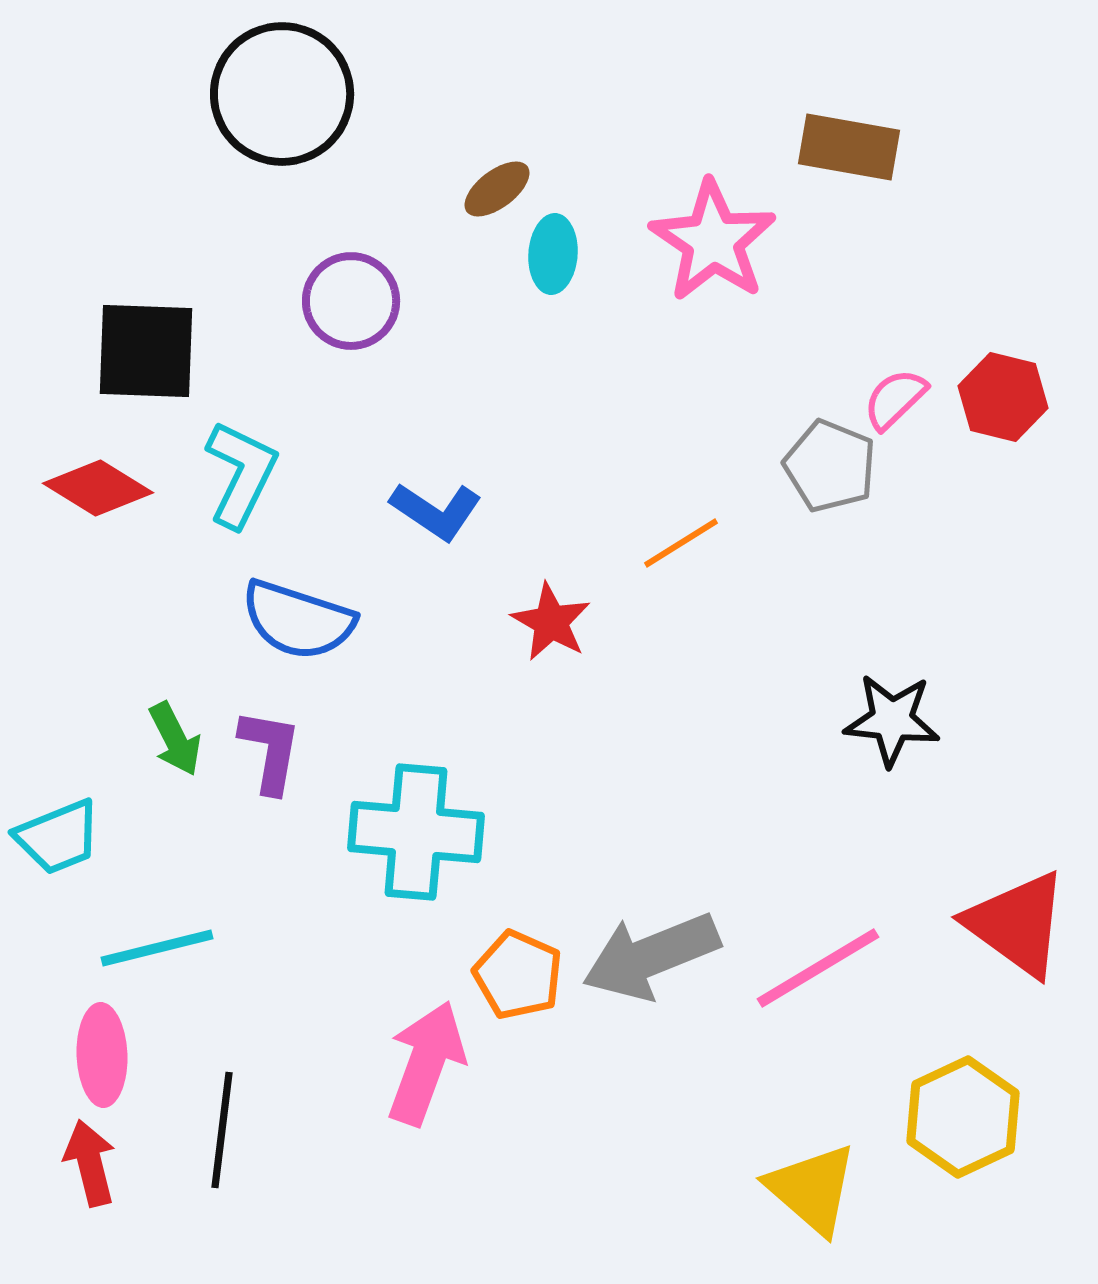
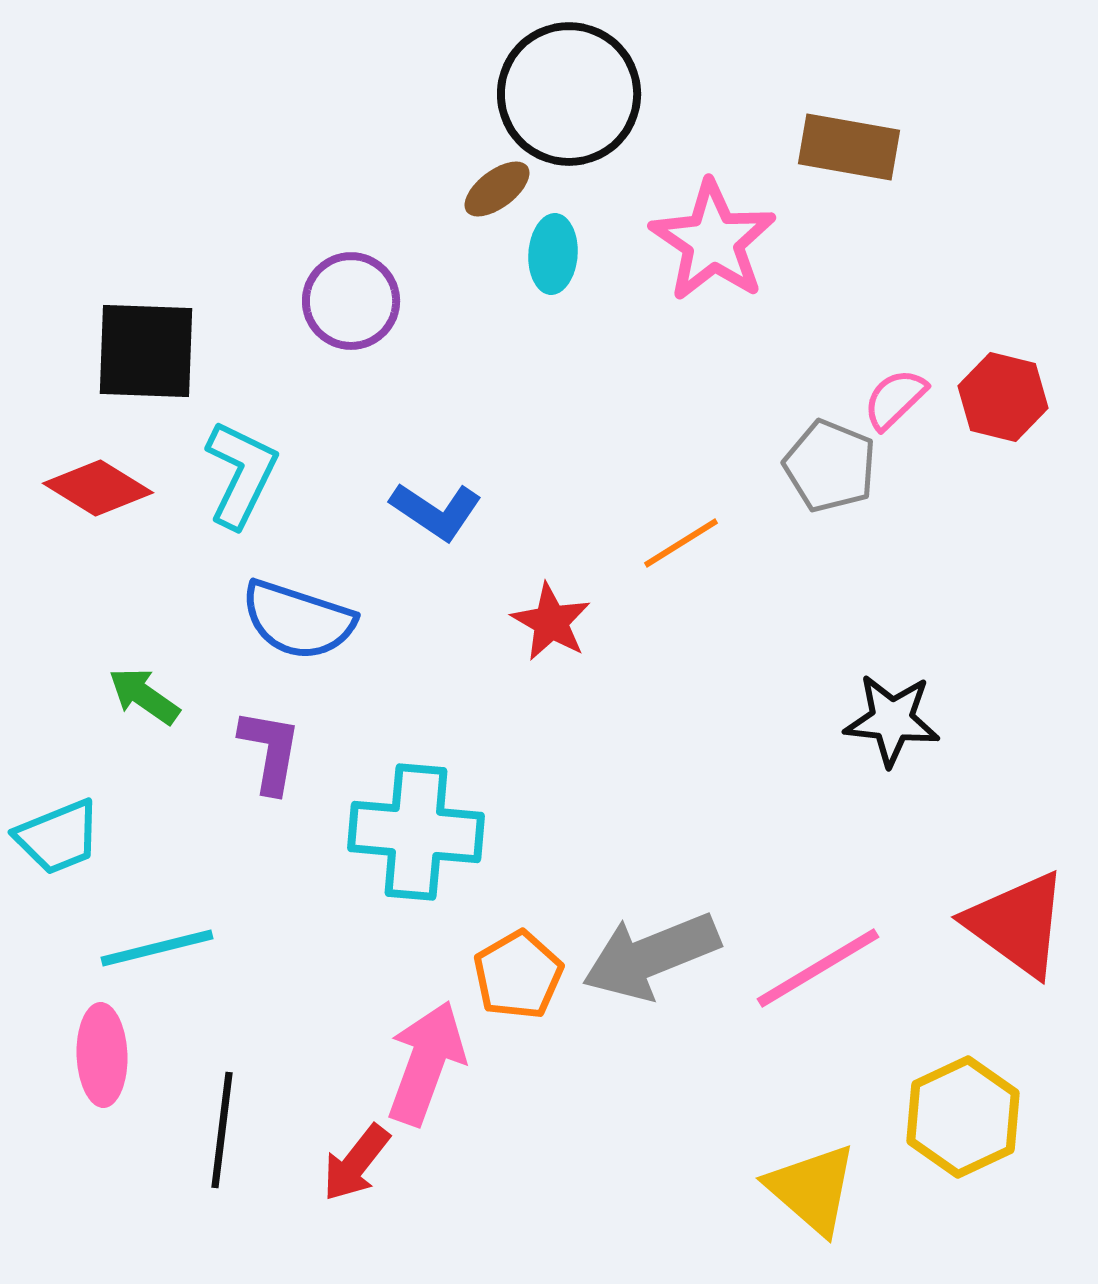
black circle: moved 287 px right
green arrow: moved 31 px left, 43 px up; rotated 152 degrees clockwise
orange pentagon: rotated 18 degrees clockwise
red arrow: moved 266 px right; rotated 128 degrees counterclockwise
